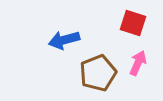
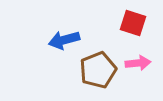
pink arrow: rotated 60 degrees clockwise
brown pentagon: moved 3 px up
